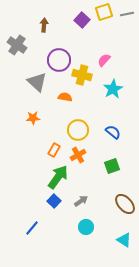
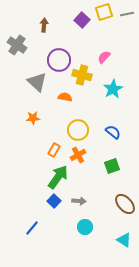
pink semicircle: moved 3 px up
gray arrow: moved 2 px left; rotated 40 degrees clockwise
cyan circle: moved 1 px left
